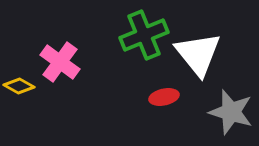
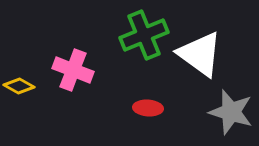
white triangle: moved 2 px right; rotated 15 degrees counterclockwise
pink cross: moved 13 px right, 8 px down; rotated 15 degrees counterclockwise
red ellipse: moved 16 px left, 11 px down; rotated 16 degrees clockwise
